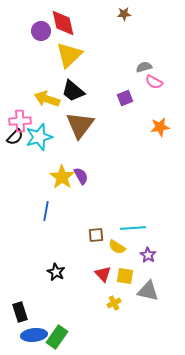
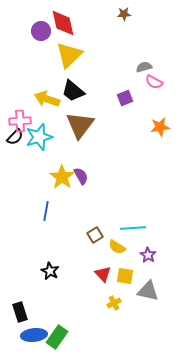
brown square: moved 1 px left; rotated 28 degrees counterclockwise
black star: moved 6 px left, 1 px up
